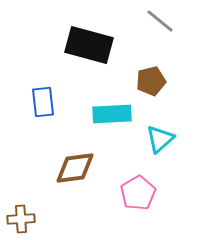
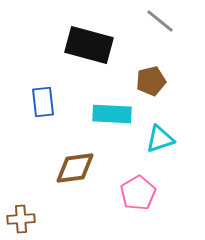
cyan rectangle: rotated 6 degrees clockwise
cyan triangle: rotated 24 degrees clockwise
